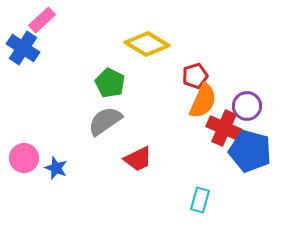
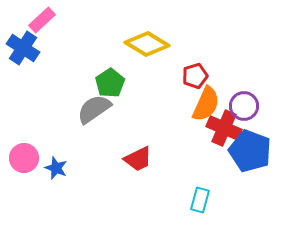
green pentagon: rotated 12 degrees clockwise
orange semicircle: moved 3 px right, 3 px down
purple circle: moved 3 px left
gray semicircle: moved 11 px left, 12 px up
blue pentagon: rotated 6 degrees clockwise
